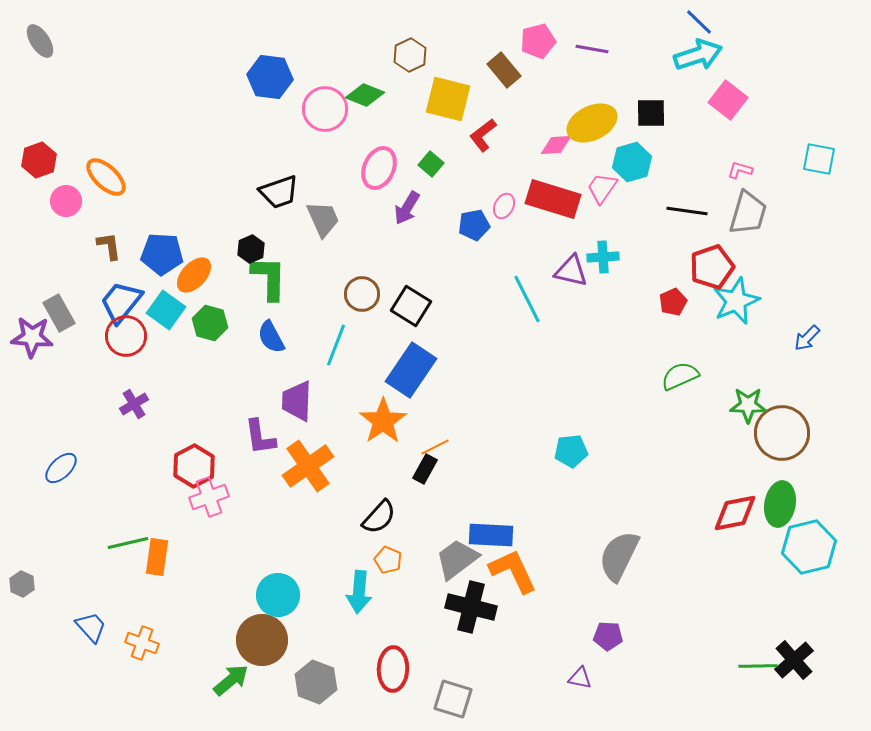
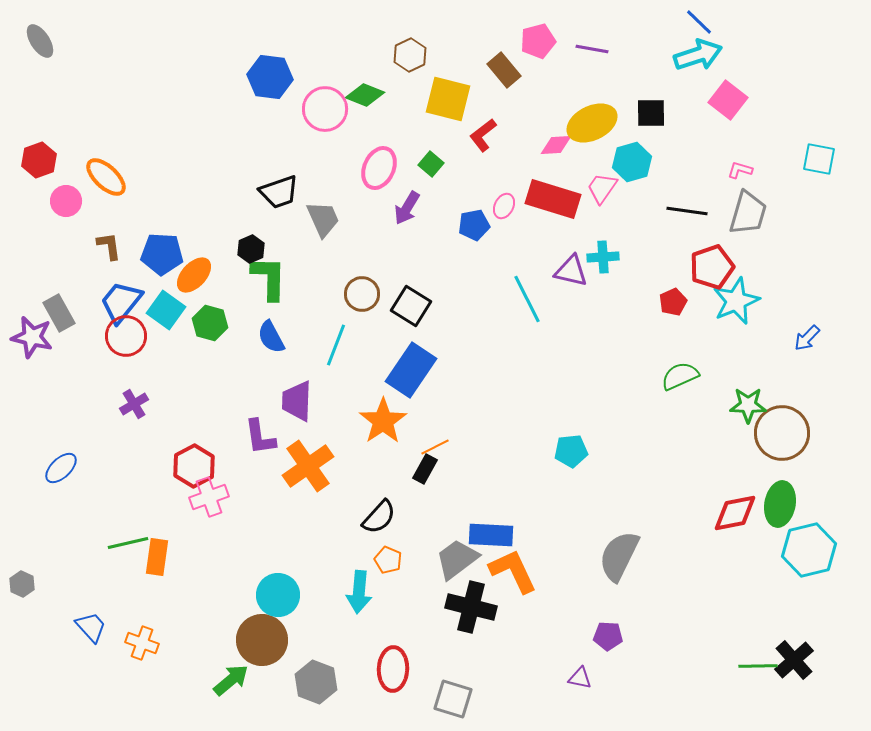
purple star at (32, 337): rotated 9 degrees clockwise
cyan hexagon at (809, 547): moved 3 px down
